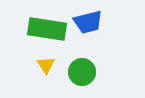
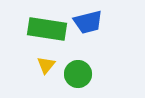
yellow triangle: rotated 12 degrees clockwise
green circle: moved 4 px left, 2 px down
